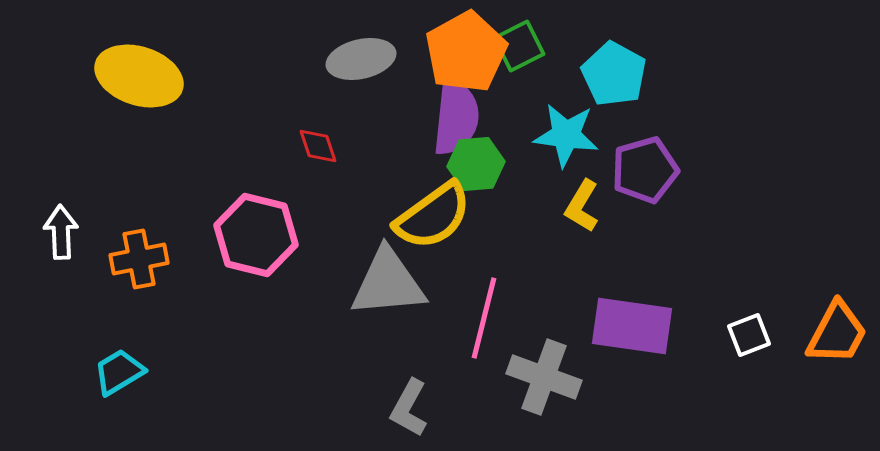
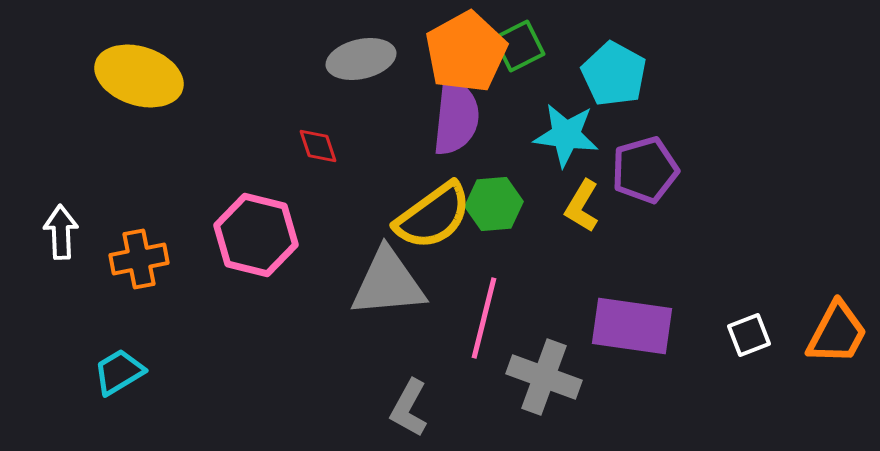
green hexagon: moved 18 px right, 40 px down
